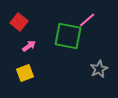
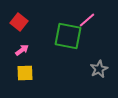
pink arrow: moved 7 px left, 4 px down
yellow square: rotated 18 degrees clockwise
